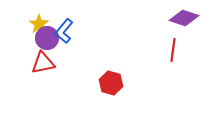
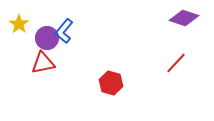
yellow star: moved 20 px left
red line: moved 3 px right, 13 px down; rotated 35 degrees clockwise
